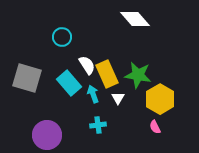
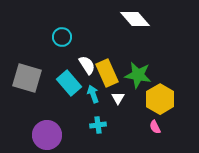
yellow rectangle: moved 1 px up
